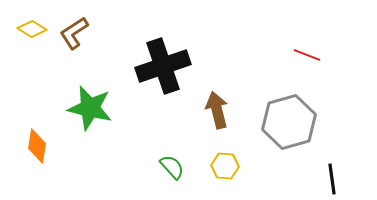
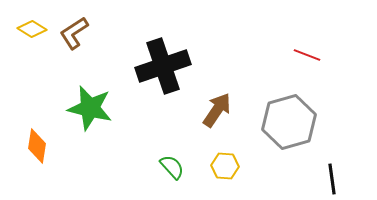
brown arrow: rotated 48 degrees clockwise
